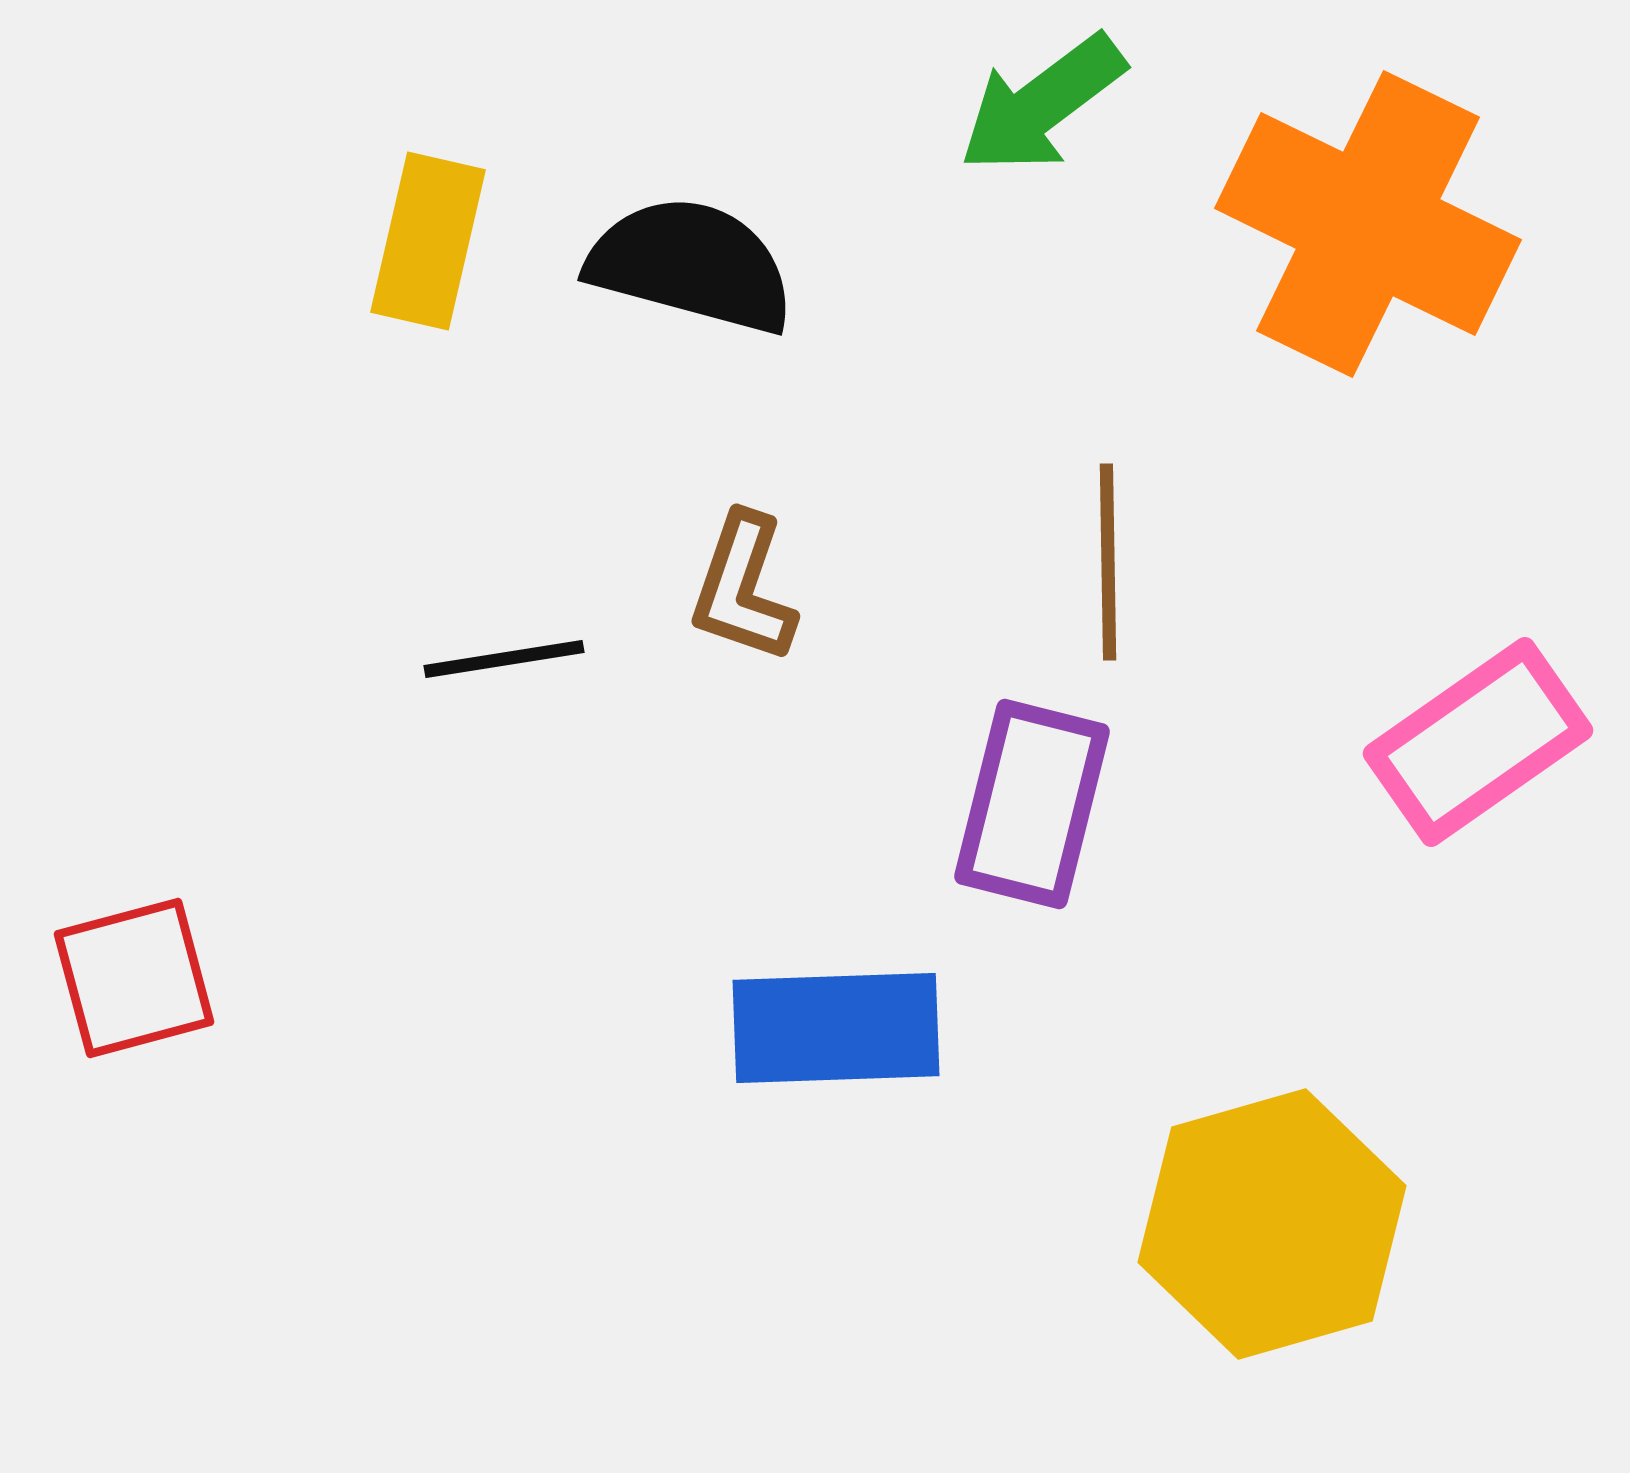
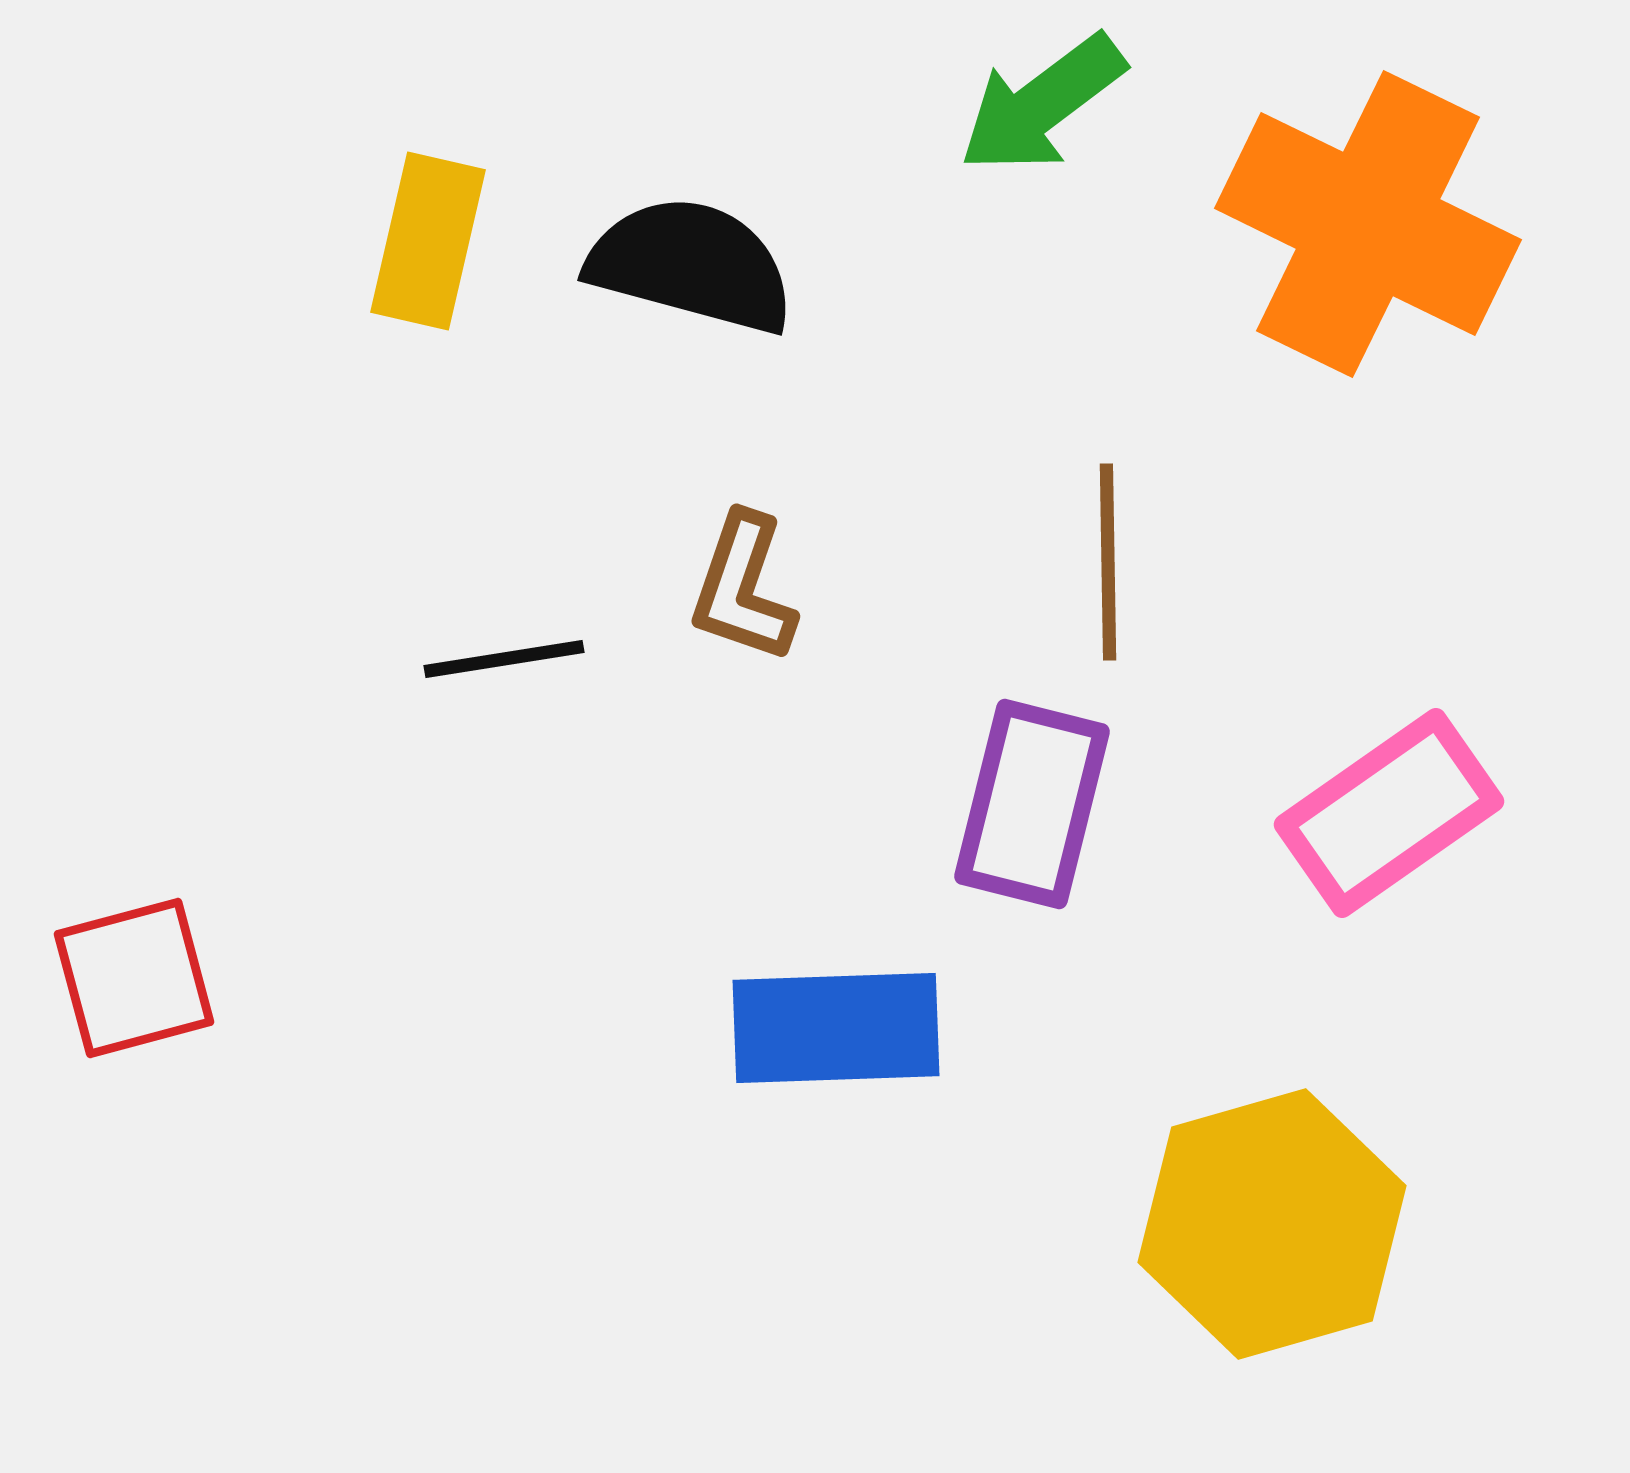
pink rectangle: moved 89 px left, 71 px down
